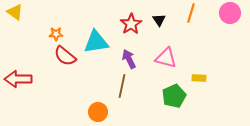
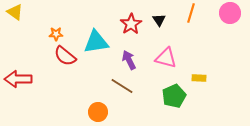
purple arrow: moved 1 px down
brown line: rotated 70 degrees counterclockwise
